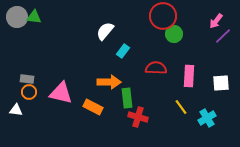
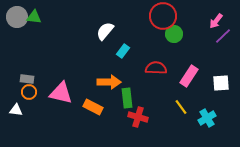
pink rectangle: rotated 30 degrees clockwise
